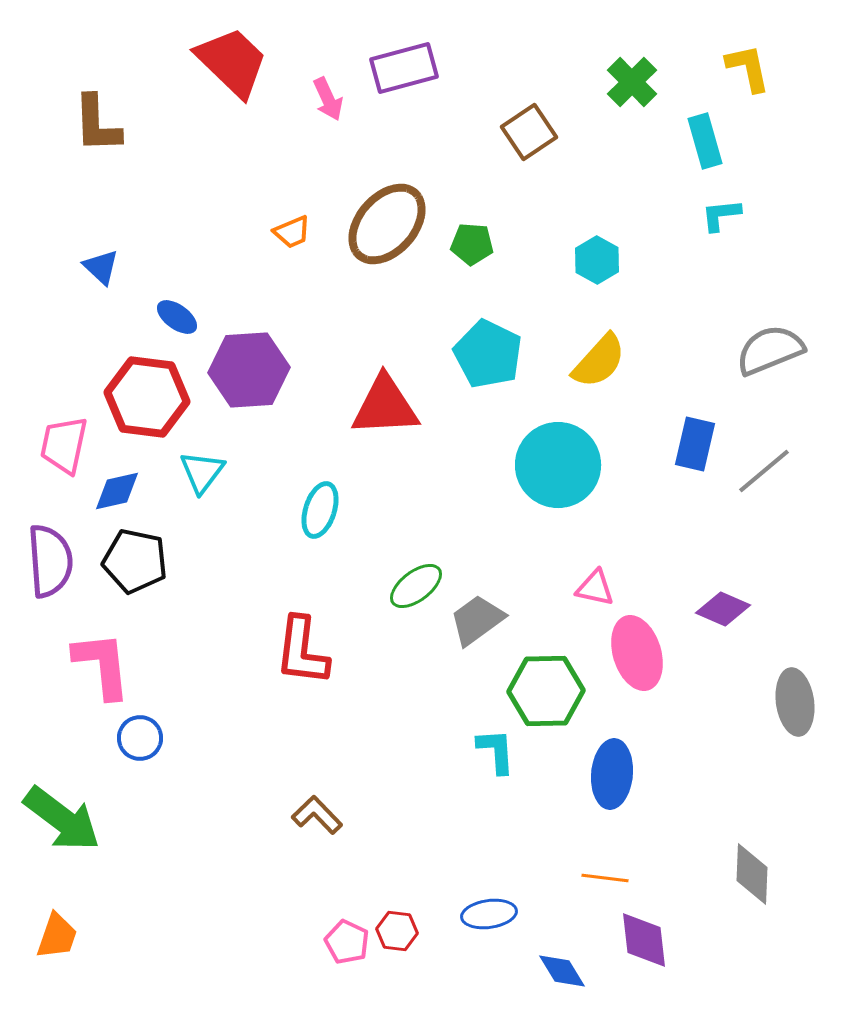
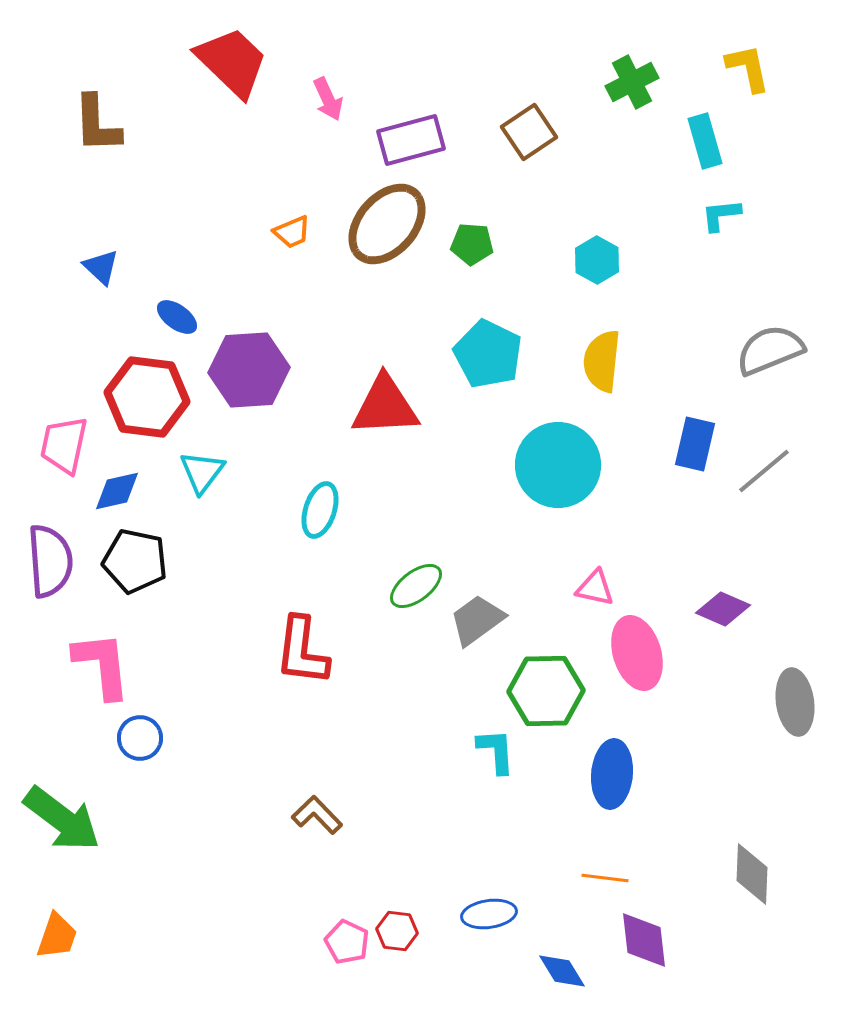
purple rectangle at (404, 68): moved 7 px right, 72 px down
green cross at (632, 82): rotated 18 degrees clockwise
yellow semicircle at (599, 361): moved 3 px right; rotated 144 degrees clockwise
